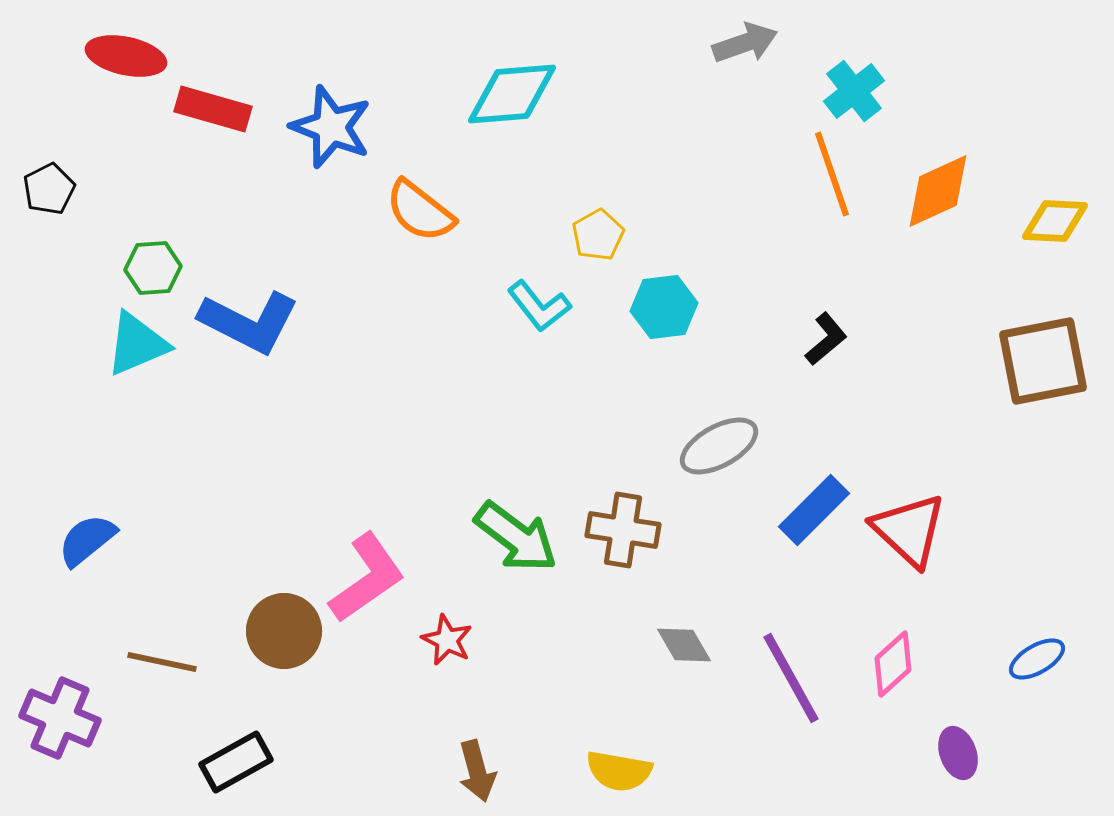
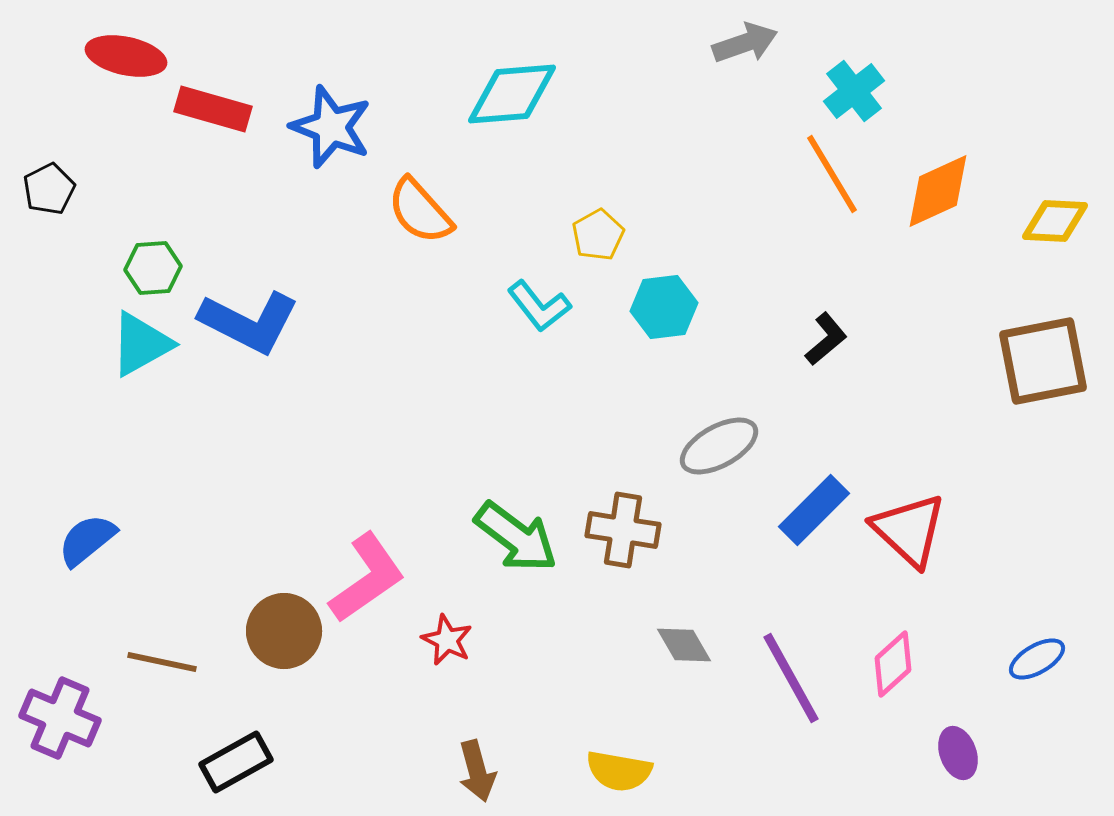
orange line: rotated 12 degrees counterclockwise
orange semicircle: rotated 10 degrees clockwise
cyan triangle: moved 4 px right; rotated 6 degrees counterclockwise
